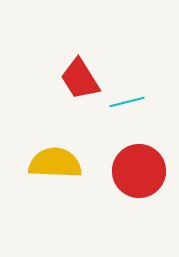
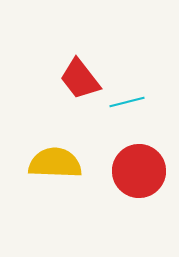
red trapezoid: rotated 6 degrees counterclockwise
